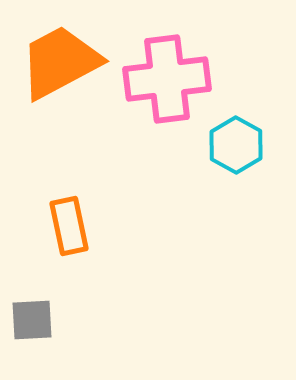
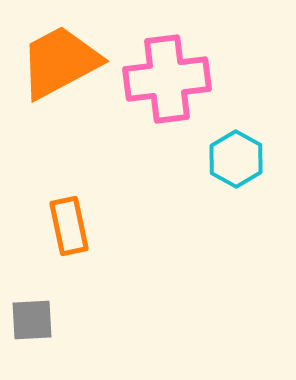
cyan hexagon: moved 14 px down
